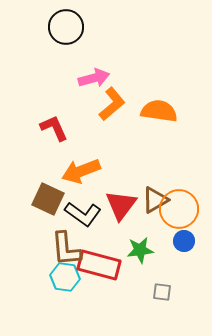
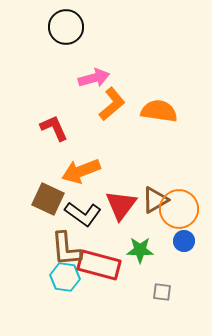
green star: rotated 8 degrees clockwise
